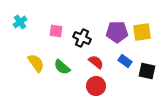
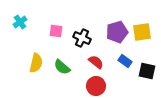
purple pentagon: rotated 15 degrees counterclockwise
yellow semicircle: rotated 48 degrees clockwise
